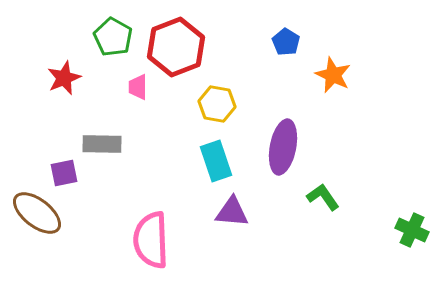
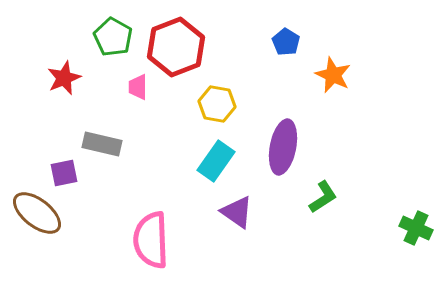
gray rectangle: rotated 12 degrees clockwise
cyan rectangle: rotated 54 degrees clockwise
green L-shape: rotated 92 degrees clockwise
purple triangle: moved 5 px right; rotated 30 degrees clockwise
green cross: moved 4 px right, 2 px up
